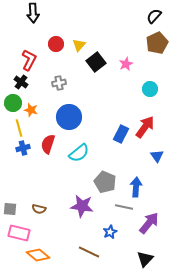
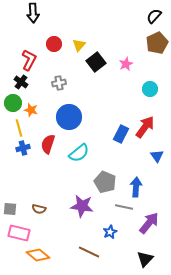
red circle: moved 2 px left
